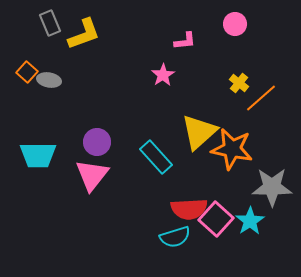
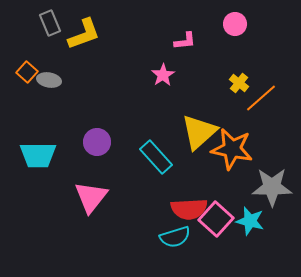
pink triangle: moved 1 px left, 22 px down
cyan star: rotated 24 degrees counterclockwise
